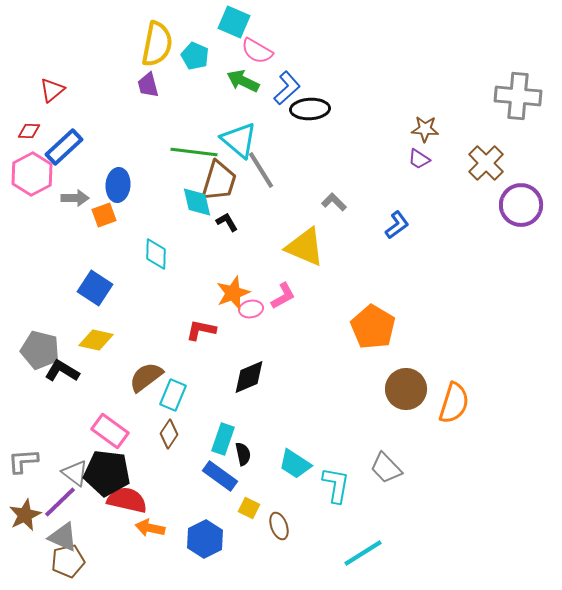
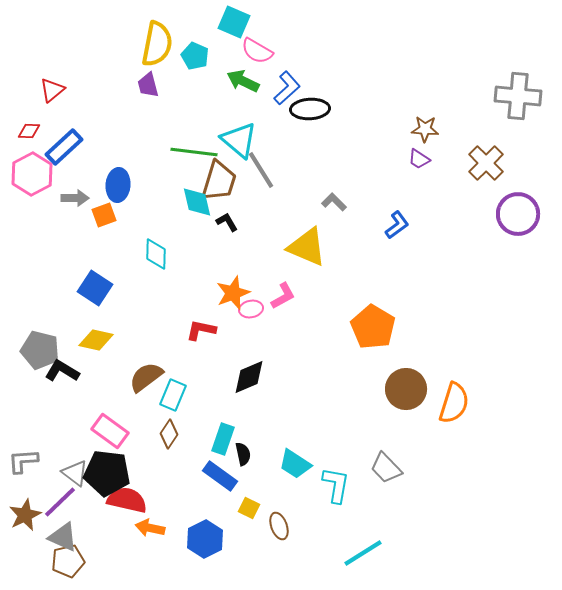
purple circle at (521, 205): moved 3 px left, 9 px down
yellow triangle at (305, 247): moved 2 px right
